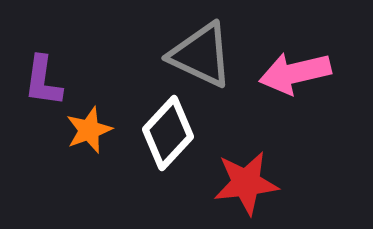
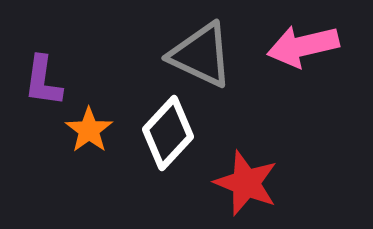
pink arrow: moved 8 px right, 27 px up
orange star: rotated 15 degrees counterclockwise
red star: rotated 28 degrees clockwise
